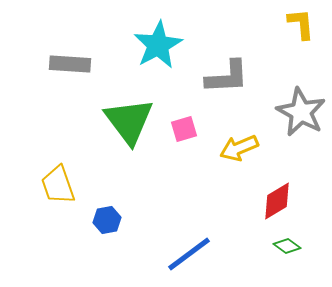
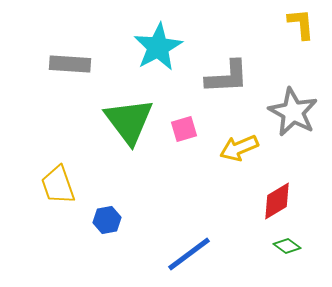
cyan star: moved 2 px down
gray star: moved 8 px left
